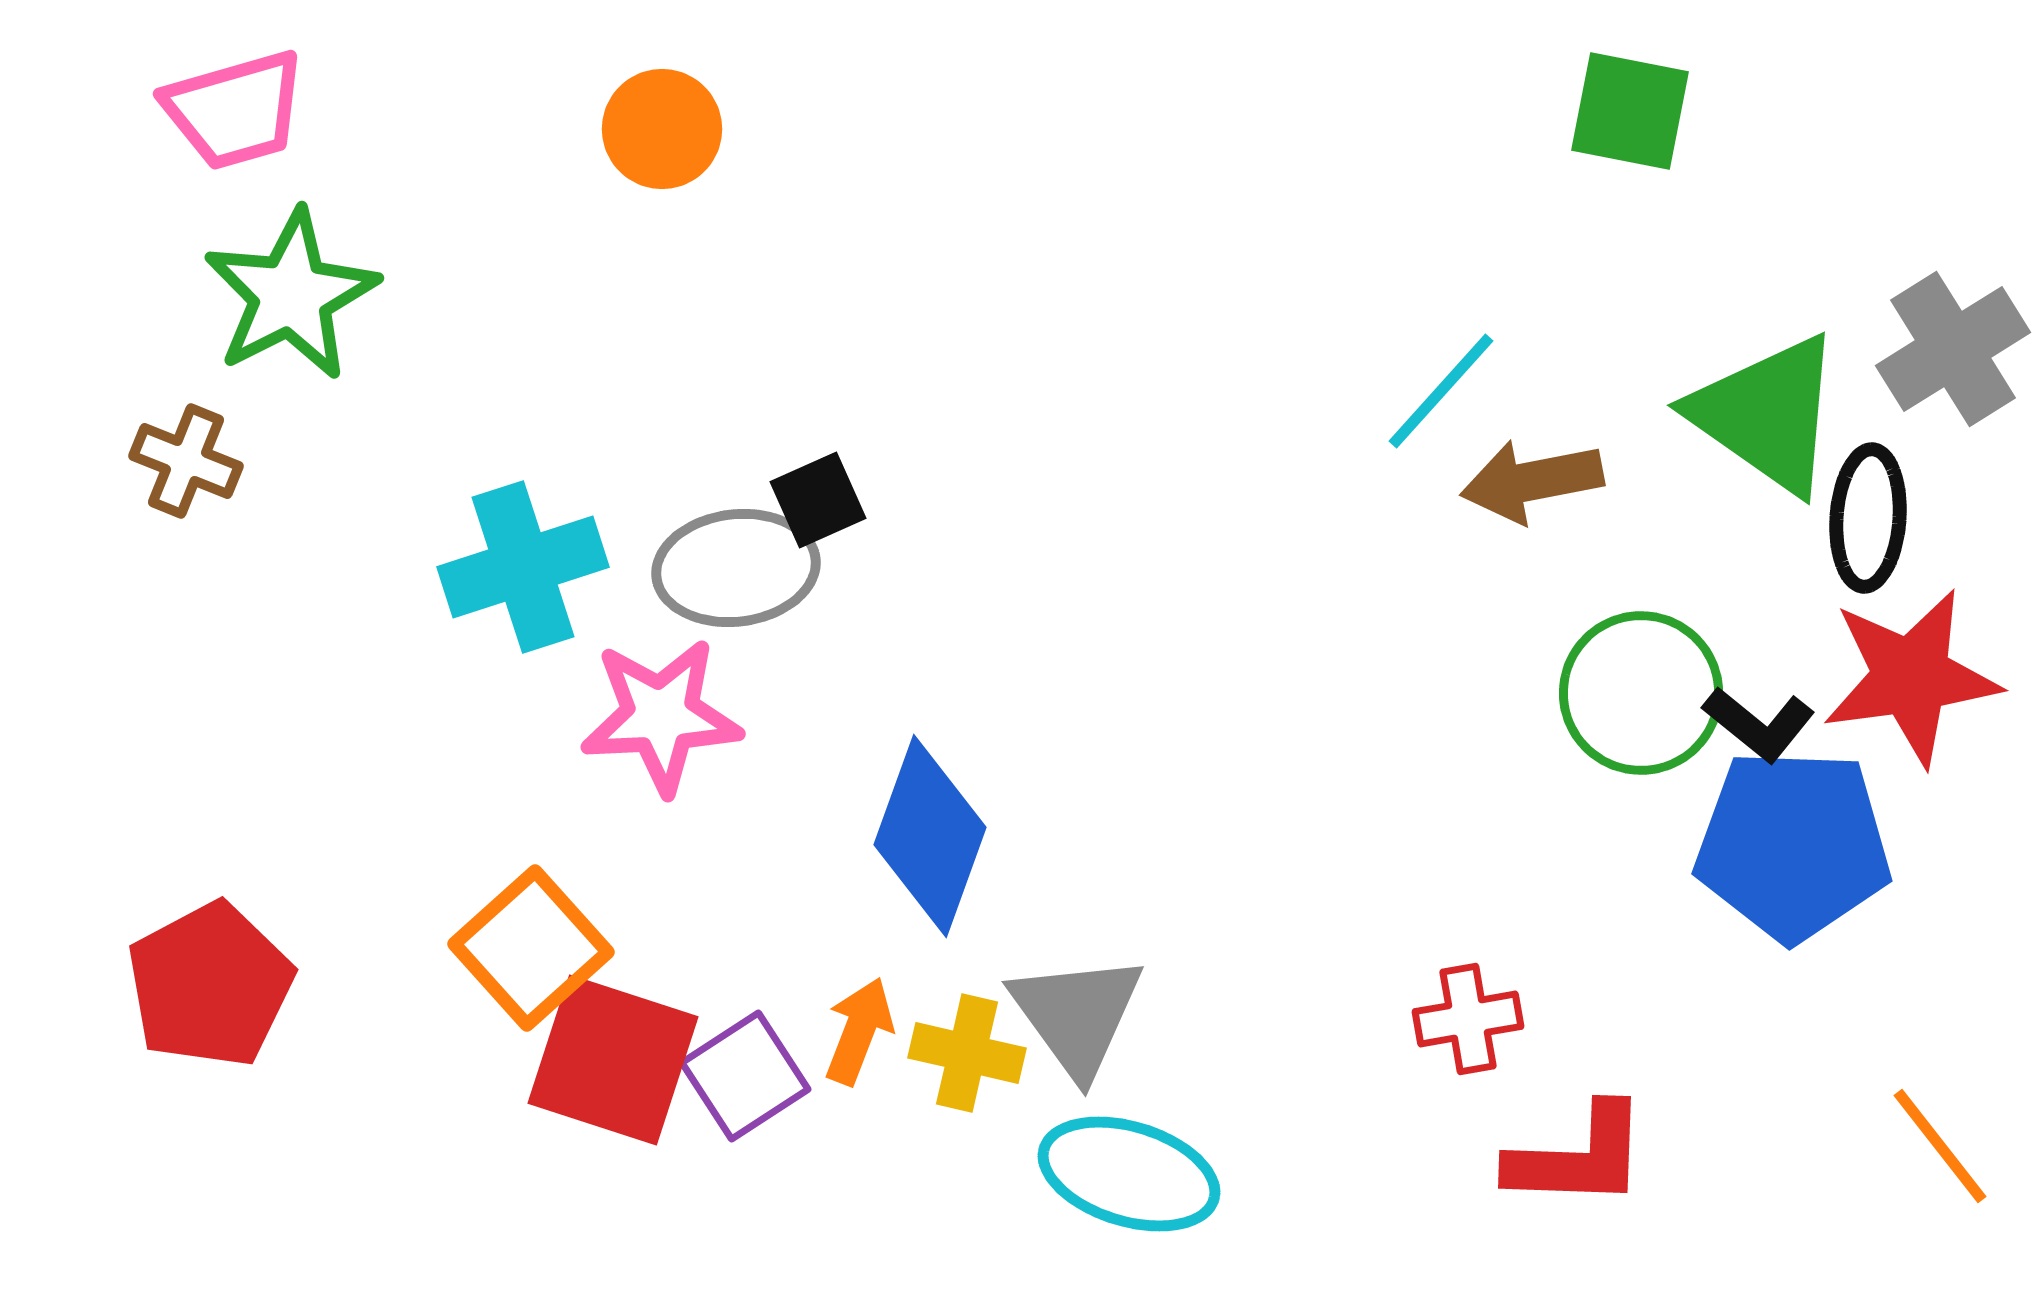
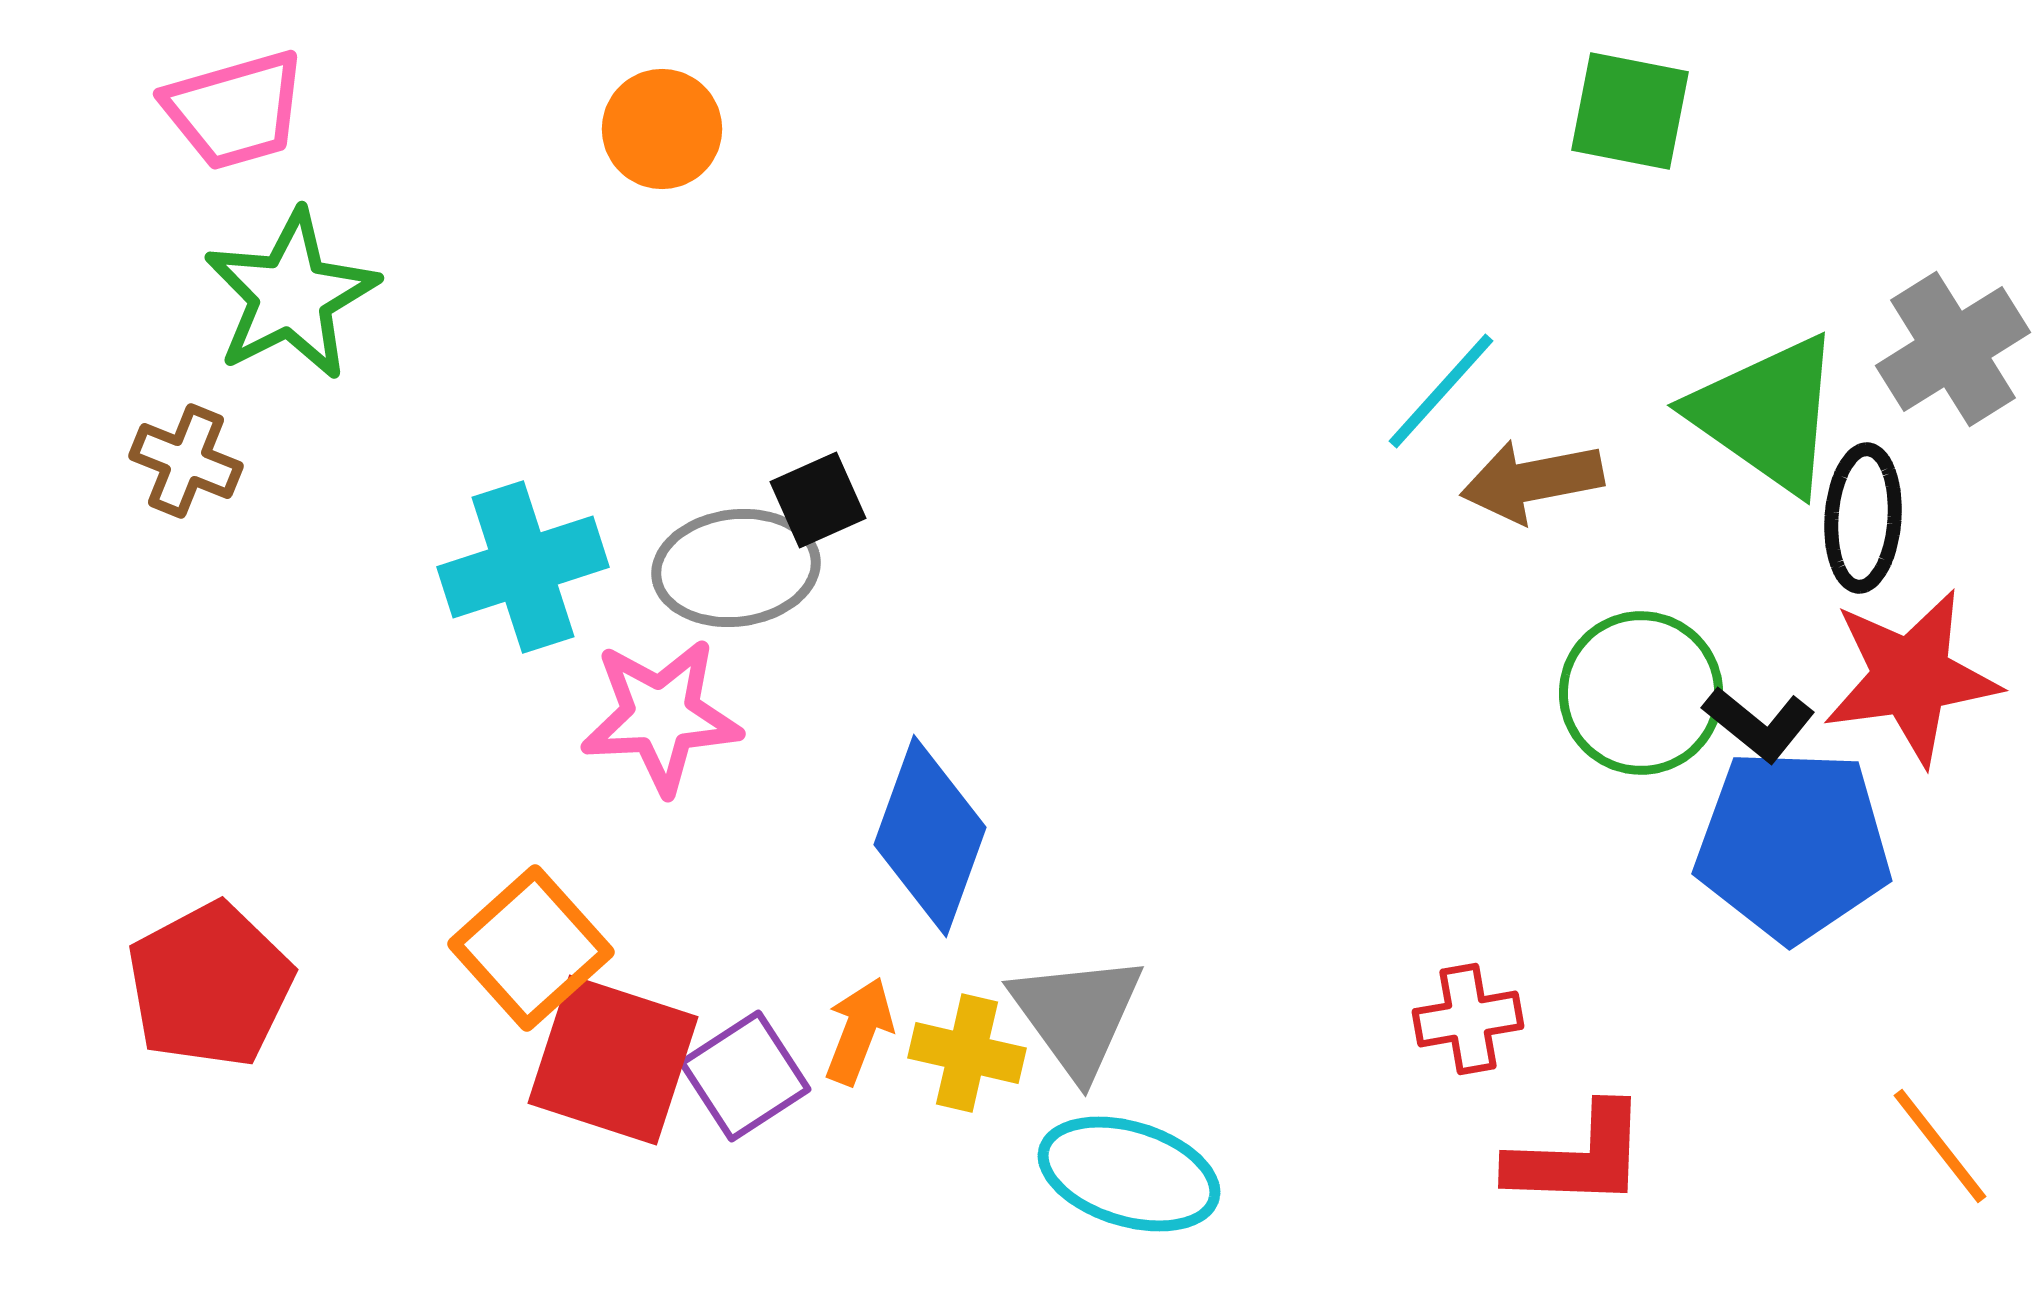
black ellipse: moved 5 px left
